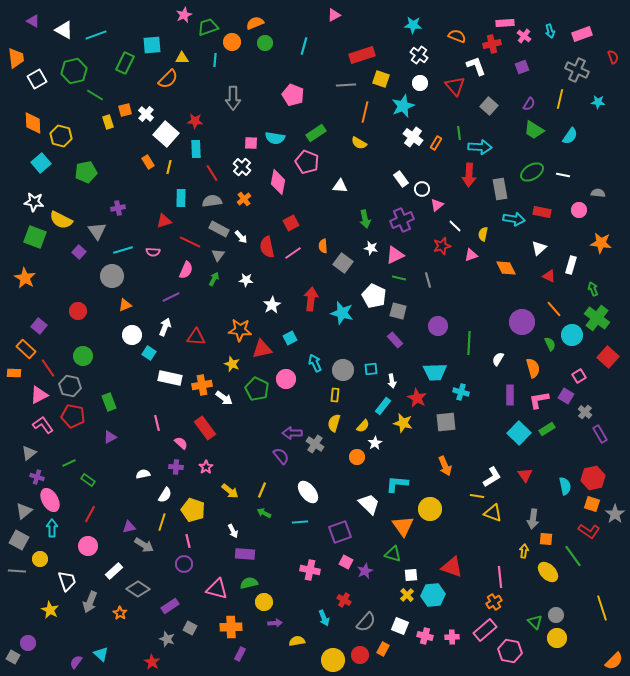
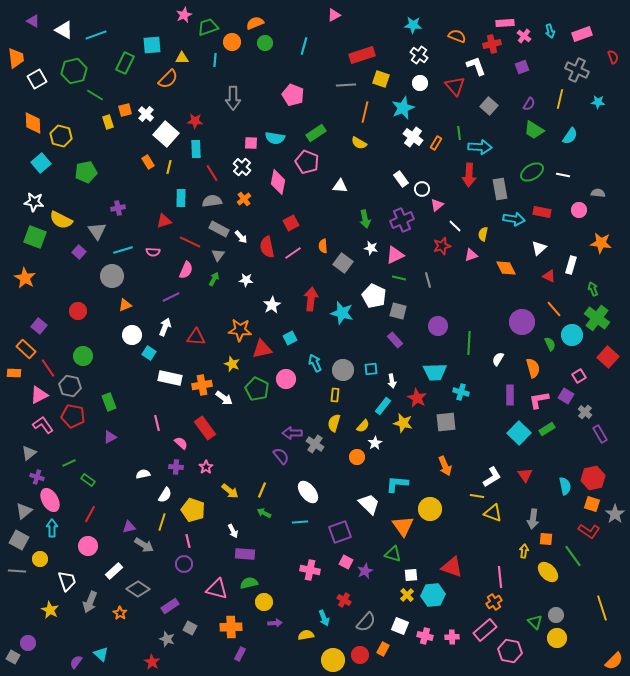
cyan star at (403, 106): moved 2 px down
yellow semicircle at (297, 641): moved 9 px right, 6 px up
